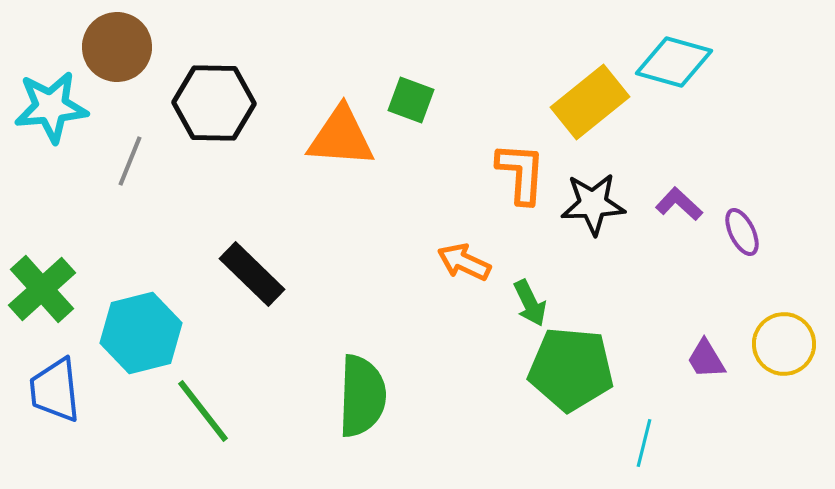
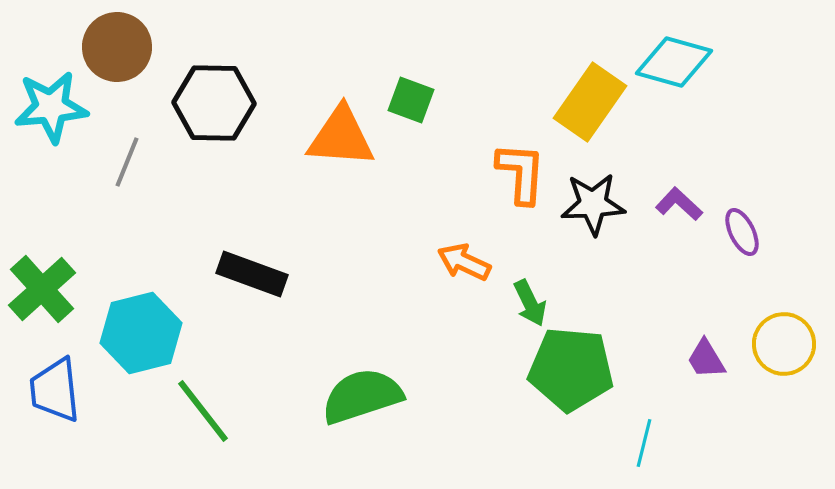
yellow rectangle: rotated 16 degrees counterclockwise
gray line: moved 3 px left, 1 px down
black rectangle: rotated 24 degrees counterclockwise
green semicircle: rotated 110 degrees counterclockwise
